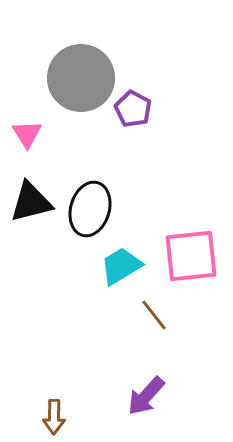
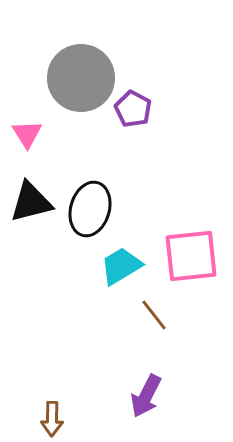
purple arrow: rotated 15 degrees counterclockwise
brown arrow: moved 2 px left, 2 px down
